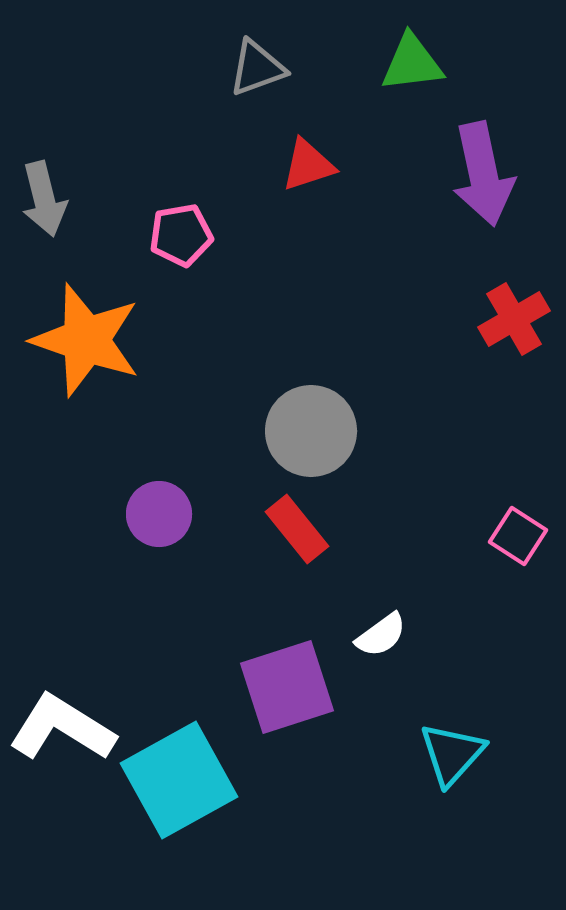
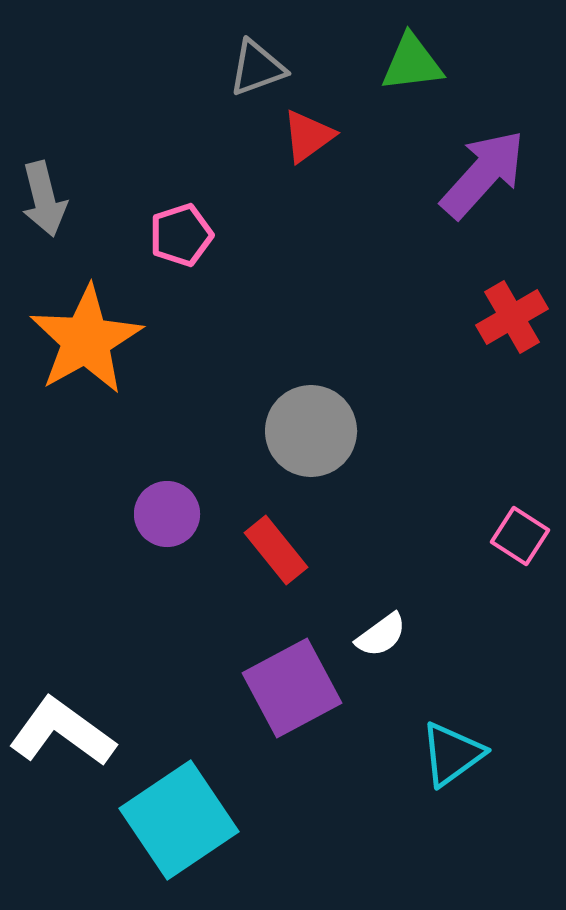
red triangle: moved 29 px up; rotated 18 degrees counterclockwise
purple arrow: rotated 126 degrees counterclockwise
pink pentagon: rotated 8 degrees counterclockwise
red cross: moved 2 px left, 2 px up
orange star: rotated 24 degrees clockwise
purple circle: moved 8 px right
red rectangle: moved 21 px left, 21 px down
pink square: moved 2 px right
purple square: moved 5 px right, 1 px down; rotated 10 degrees counterclockwise
white L-shape: moved 4 px down; rotated 4 degrees clockwise
cyan triangle: rotated 12 degrees clockwise
cyan square: moved 40 px down; rotated 5 degrees counterclockwise
